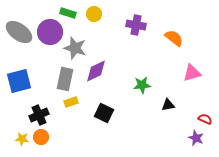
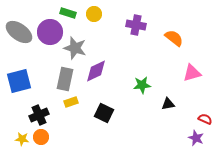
black triangle: moved 1 px up
